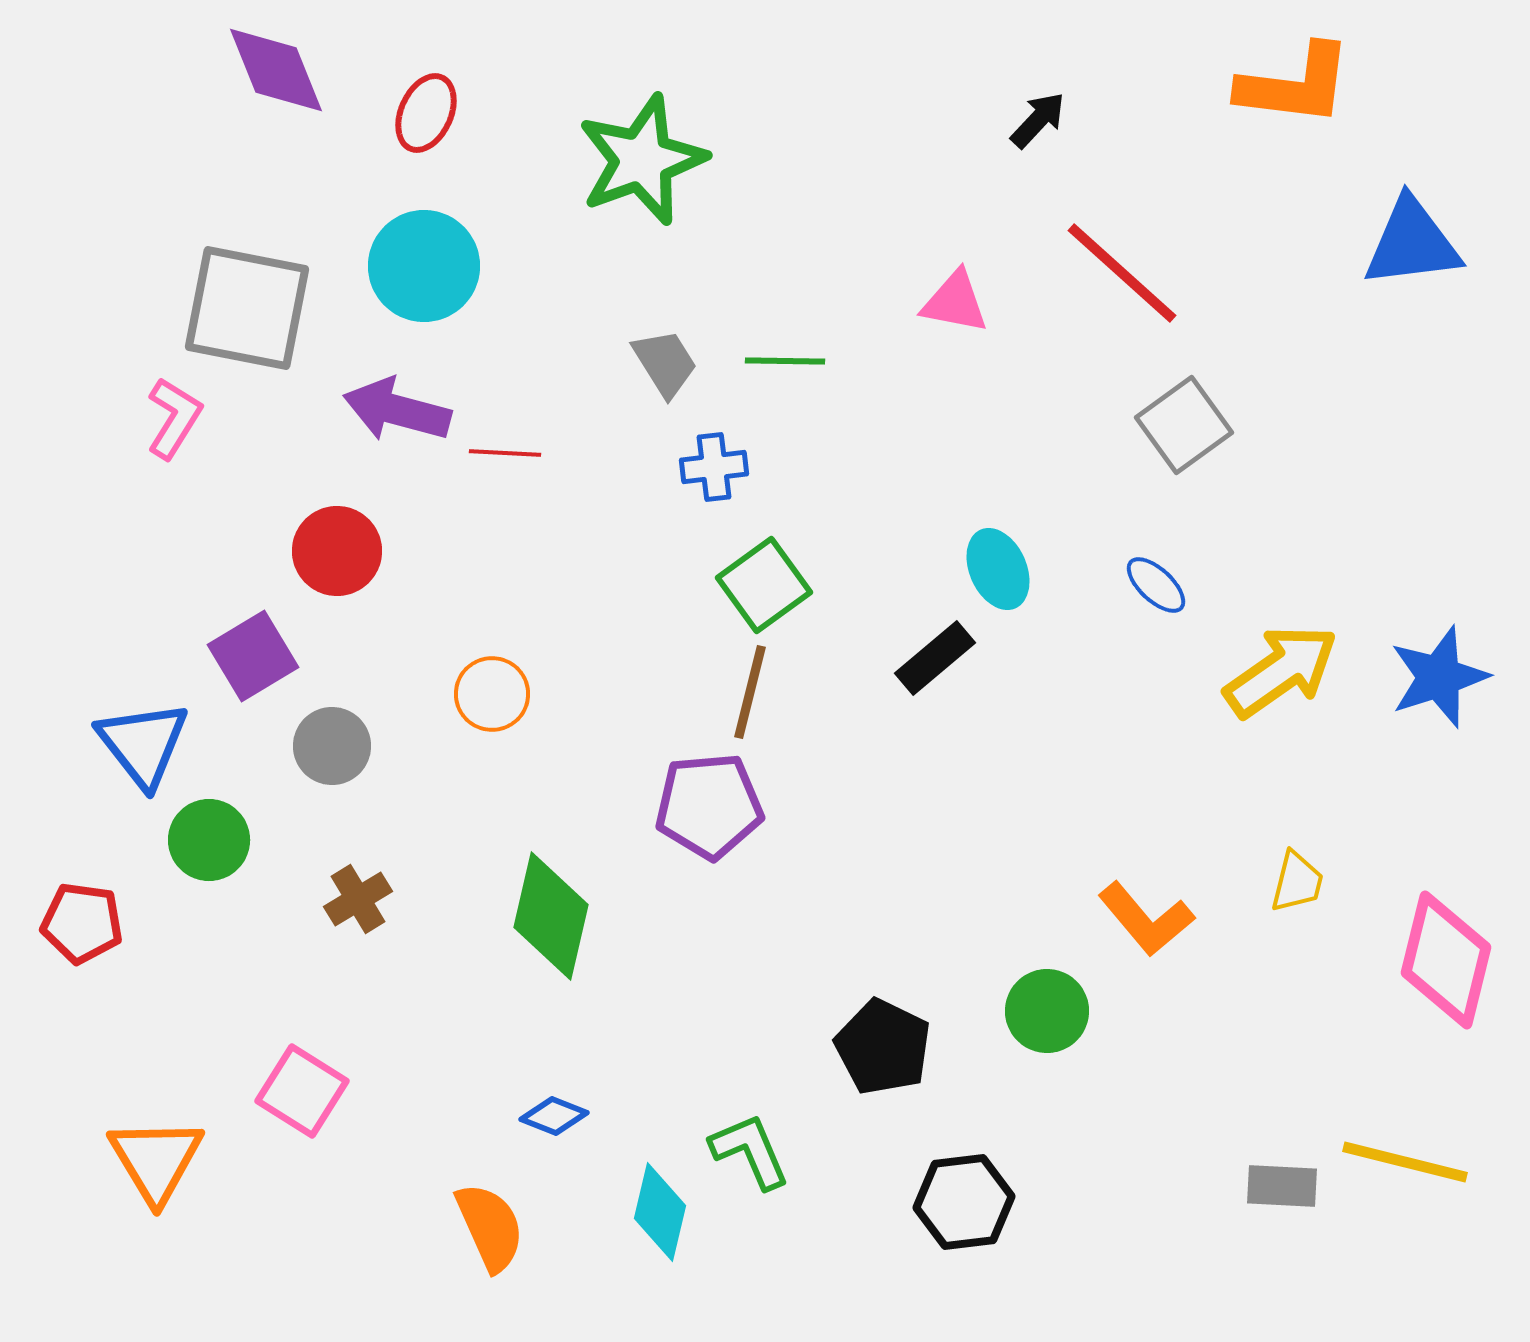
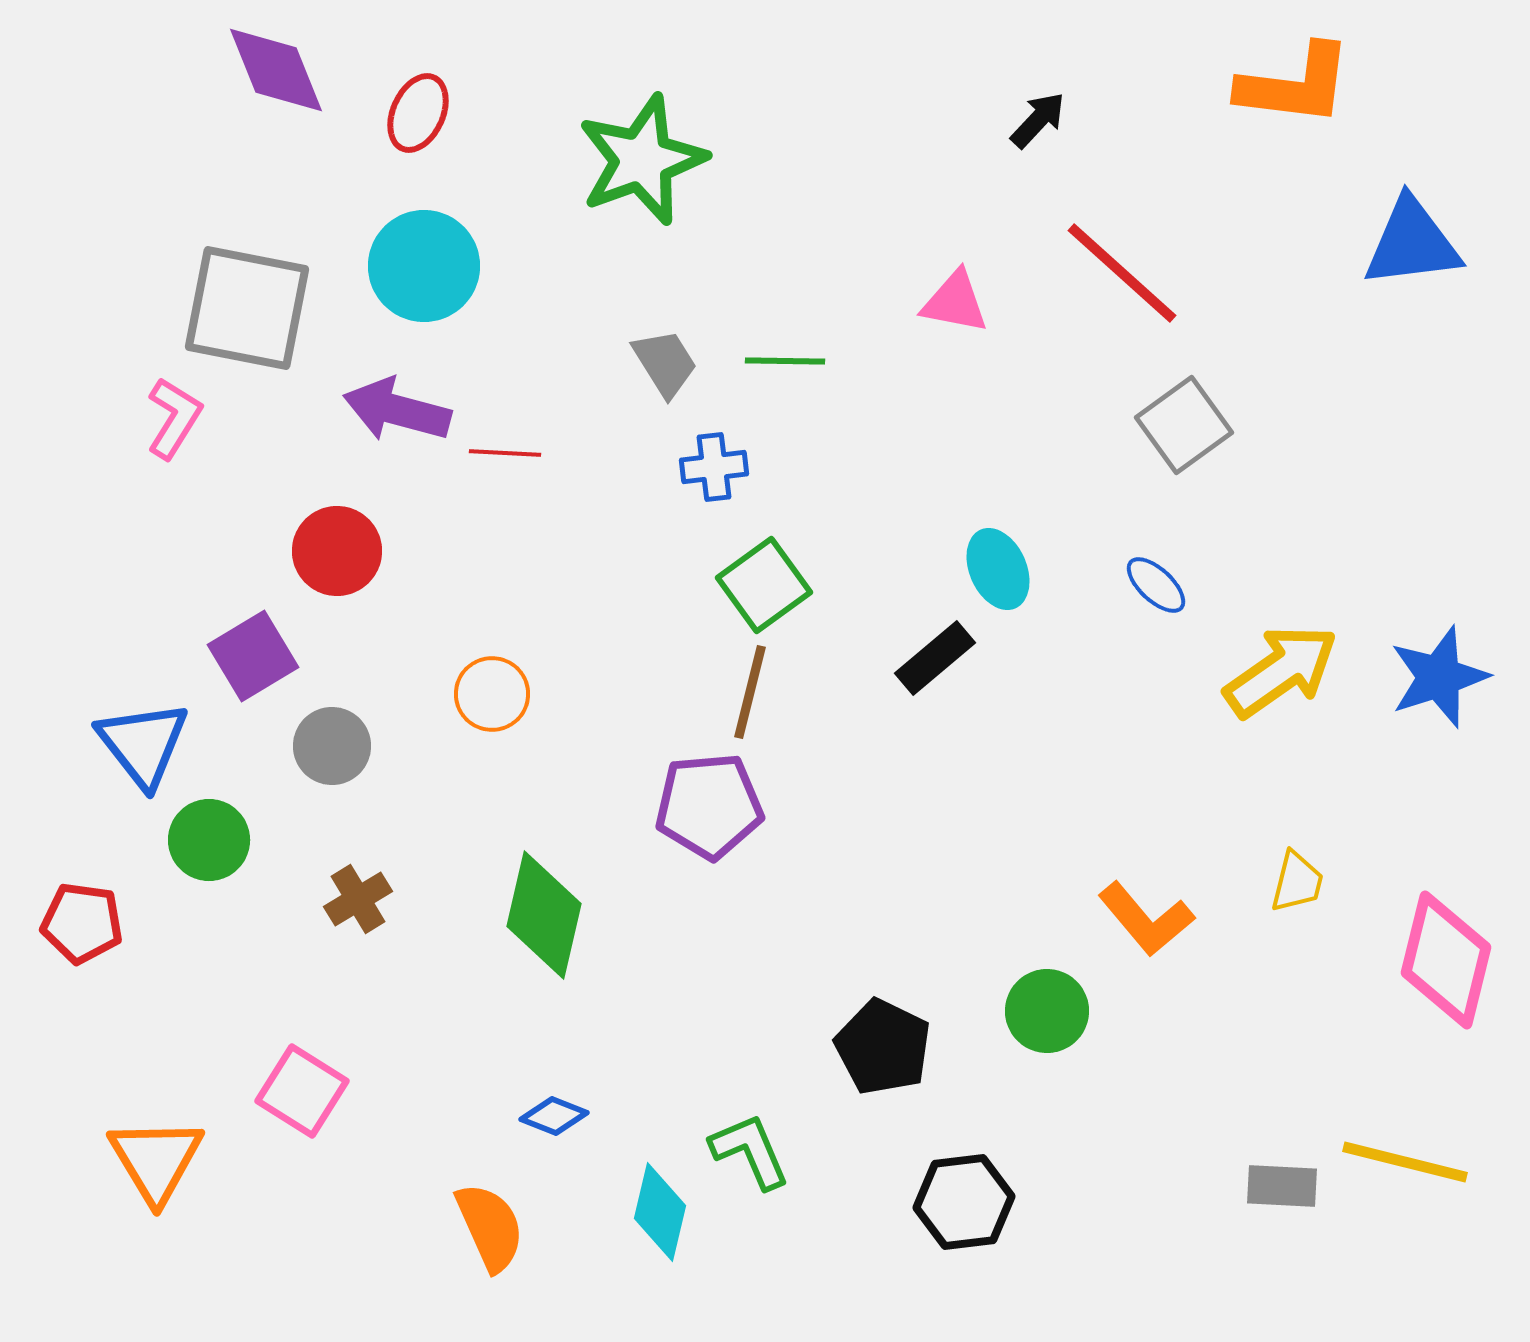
red ellipse at (426, 113): moved 8 px left
green diamond at (551, 916): moved 7 px left, 1 px up
